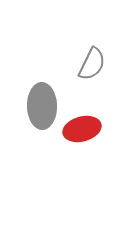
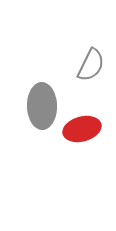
gray semicircle: moved 1 px left, 1 px down
